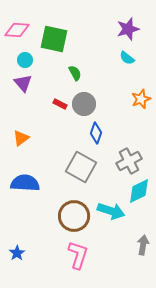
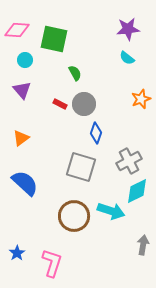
purple star: rotated 10 degrees clockwise
purple triangle: moved 1 px left, 7 px down
gray square: rotated 12 degrees counterclockwise
blue semicircle: rotated 40 degrees clockwise
cyan diamond: moved 2 px left
pink L-shape: moved 26 px left, 8 px down
